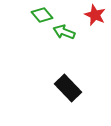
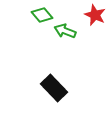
green arrow: moved 1 px right, 1 px up
black rectangle: moved 14 px left
